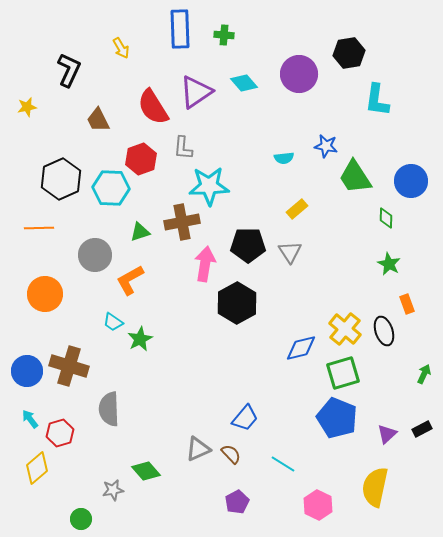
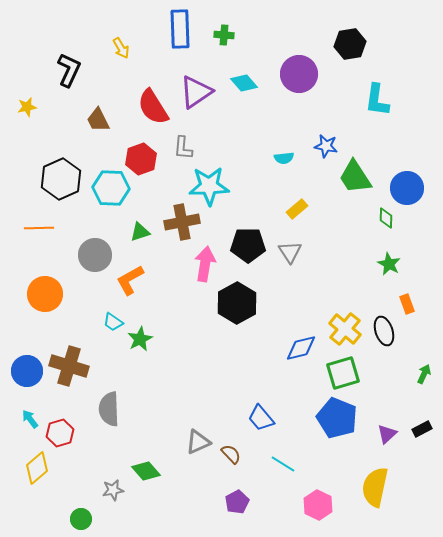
black hexagon at (349, 53): moved 1 px right, 9 px up
blue circle at (411, 181): moved 4 px left, 7 px down
blue trapezoid at (245, 418): moved 16 px right; rotated 100 degrees clockwise
gray triangle at (198, 449): moved 7 px up
